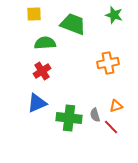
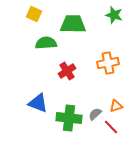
yellow square: rotated 28 degrees clockwise
green trapezoid: rotated 20 degrees counterclockwise
green semicircle: moved 1 px right
red cross: moved 25 px right
blue triangle: moved 1 px right; rotated 45 degrees clockwise
gray semicircle: moved 1 px up; rotated 64 degrees clockwise
